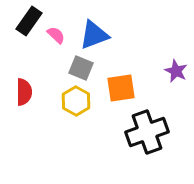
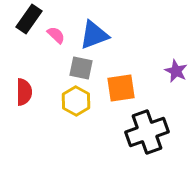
black rectangle: moved 2 px up
gray square: rotated 10 degrees counterclockwise
